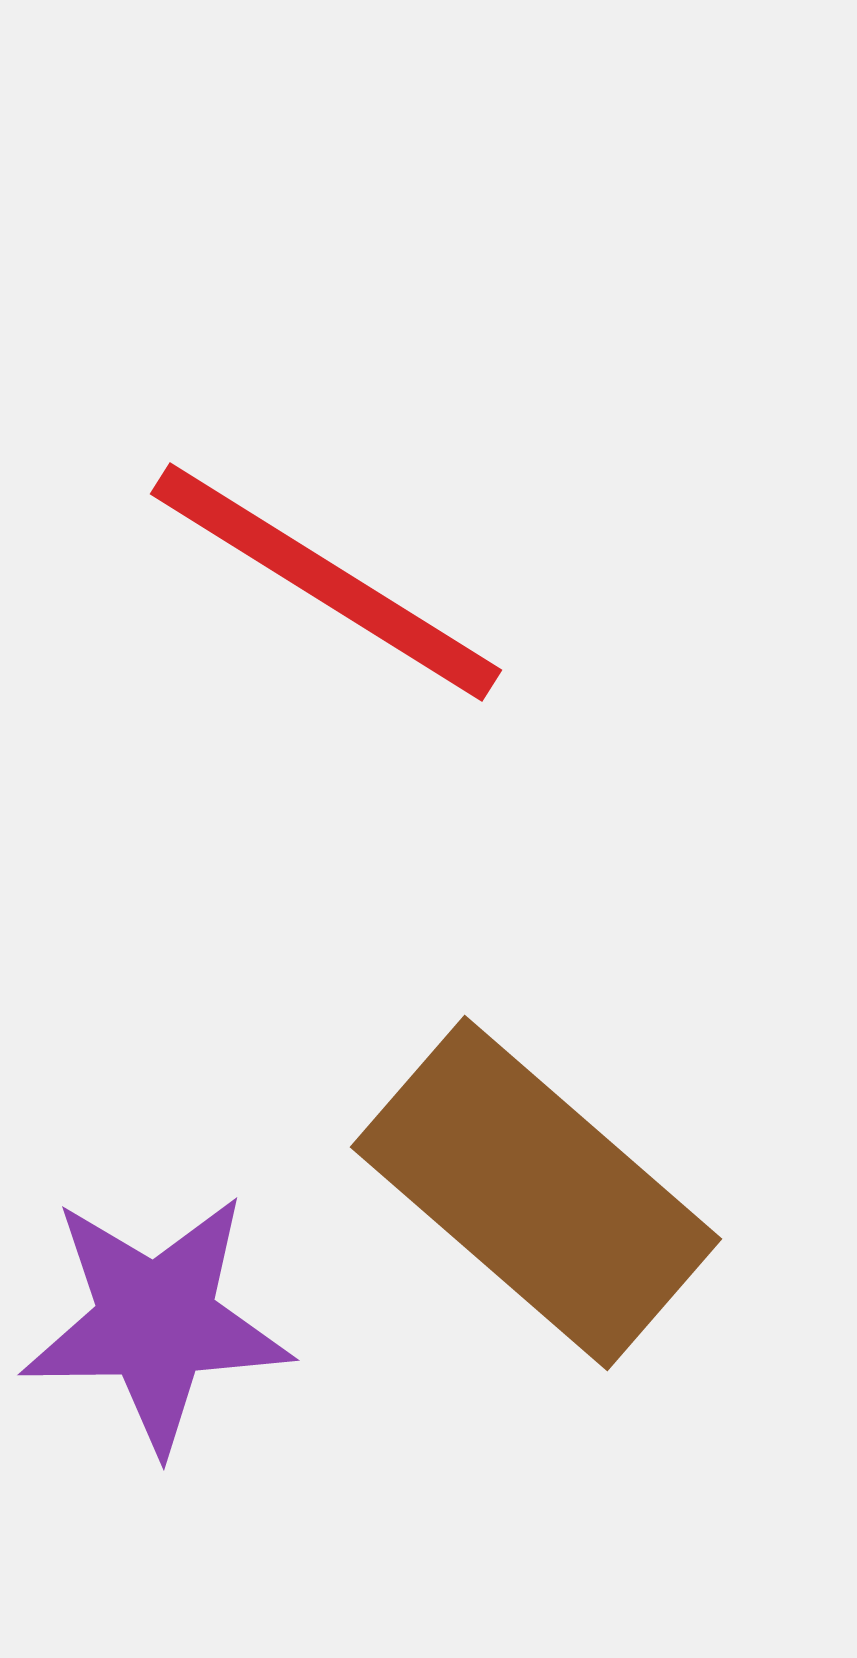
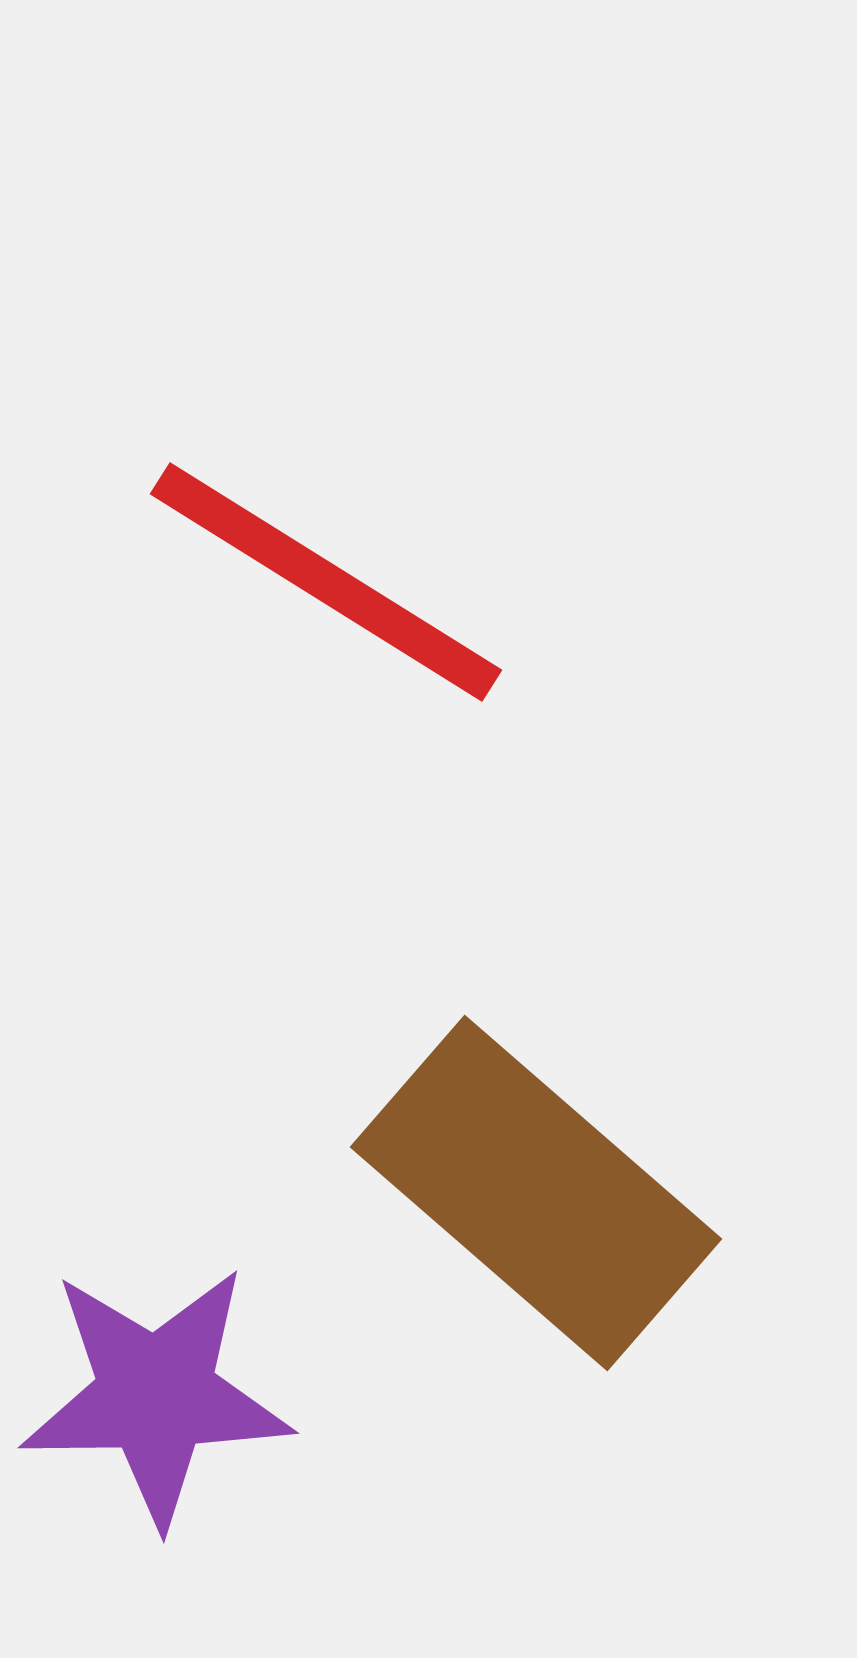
purple star: moved 73 px down
